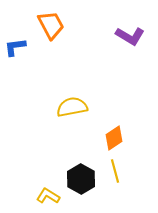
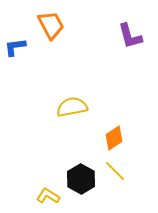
purple L-shape: rotated 44 degrees clockwise
yellow line: rotated 30 degrees counterclockwise
